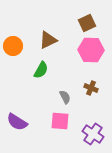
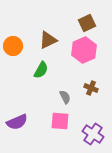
pink hexagon: moved 7 px left; rotated 25 degrees counterclockwise
purple semicircle: rotated 55 degrees counterclockwise
